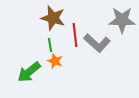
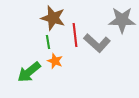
green line: moved 2 px left, 3 px up
